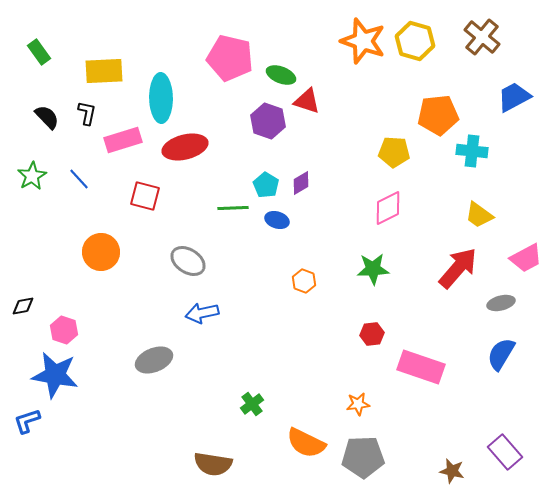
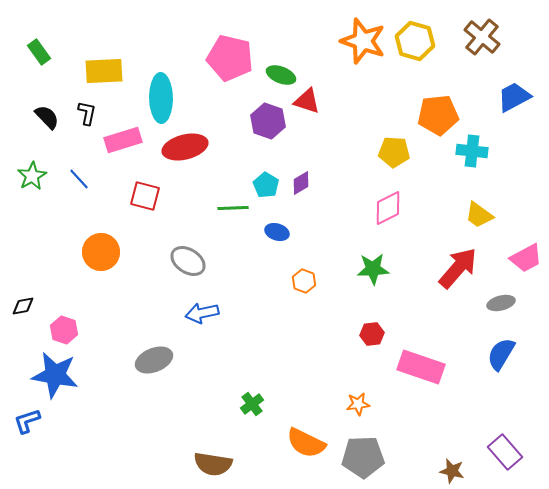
blue ellipse at (277, 220): moved 12 px down
